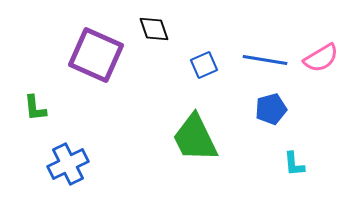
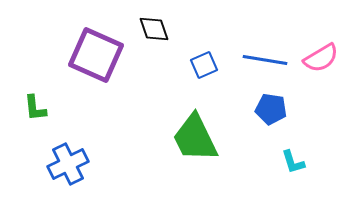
blue pentagon: rotated 24 degrees clockwise
cyan L-shape: moved 1 px left, 2 px up; rotated 12 degrees counterclockwise
